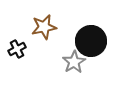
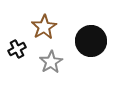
brown star: rotated 20 degrees counterclockwise
gray star: moved 23 px left
